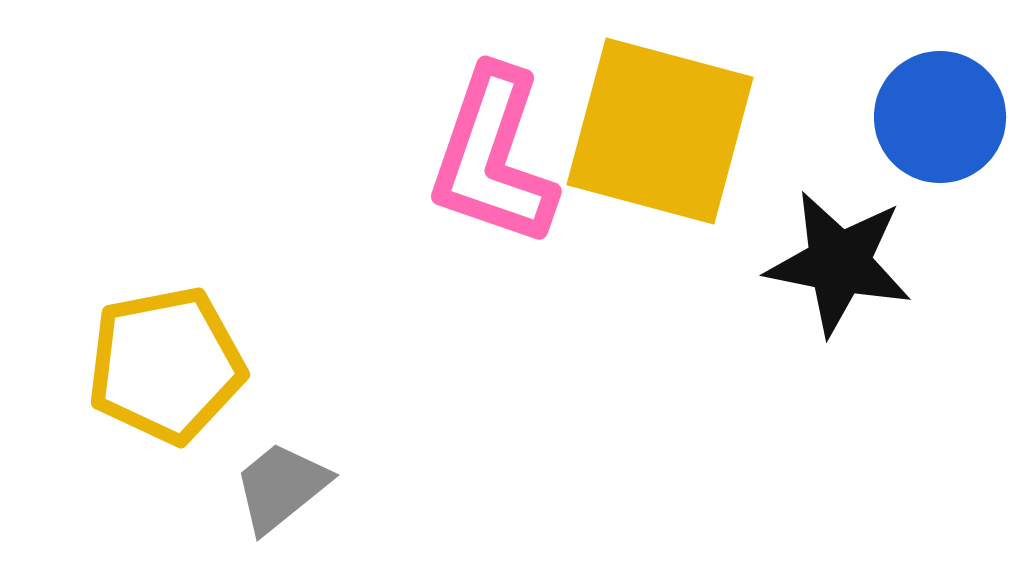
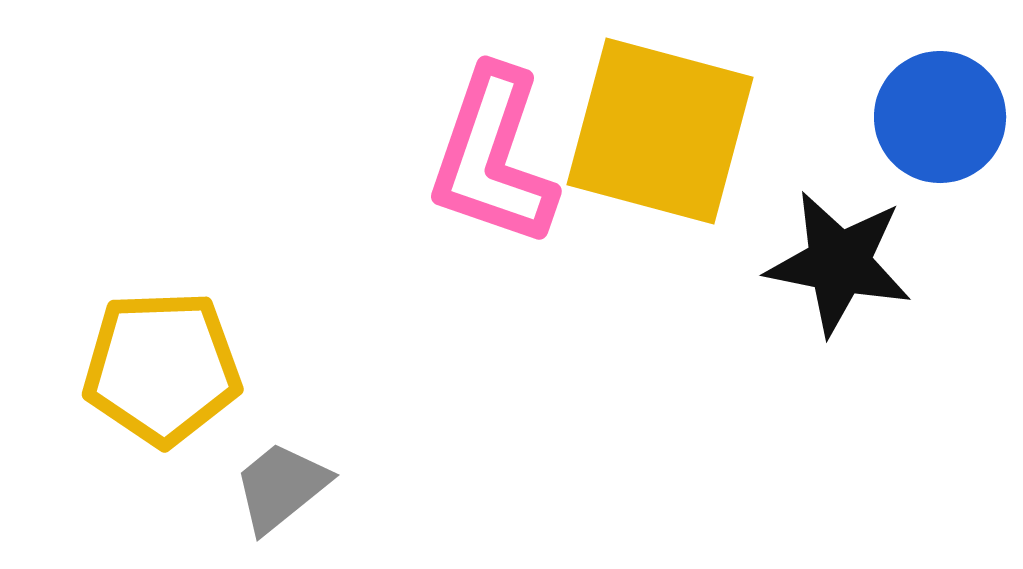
yellow pentagon: moved 4 px left, 3 px down; rotated 9 degrees clockwise
